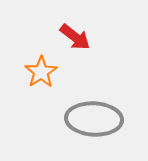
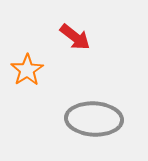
orange star: moved 14 px left, 2 px up
